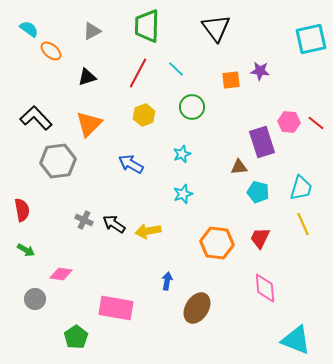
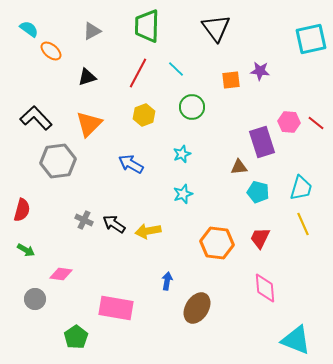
red semicircle at (22, 210): rotated 25 degrees clockwise
